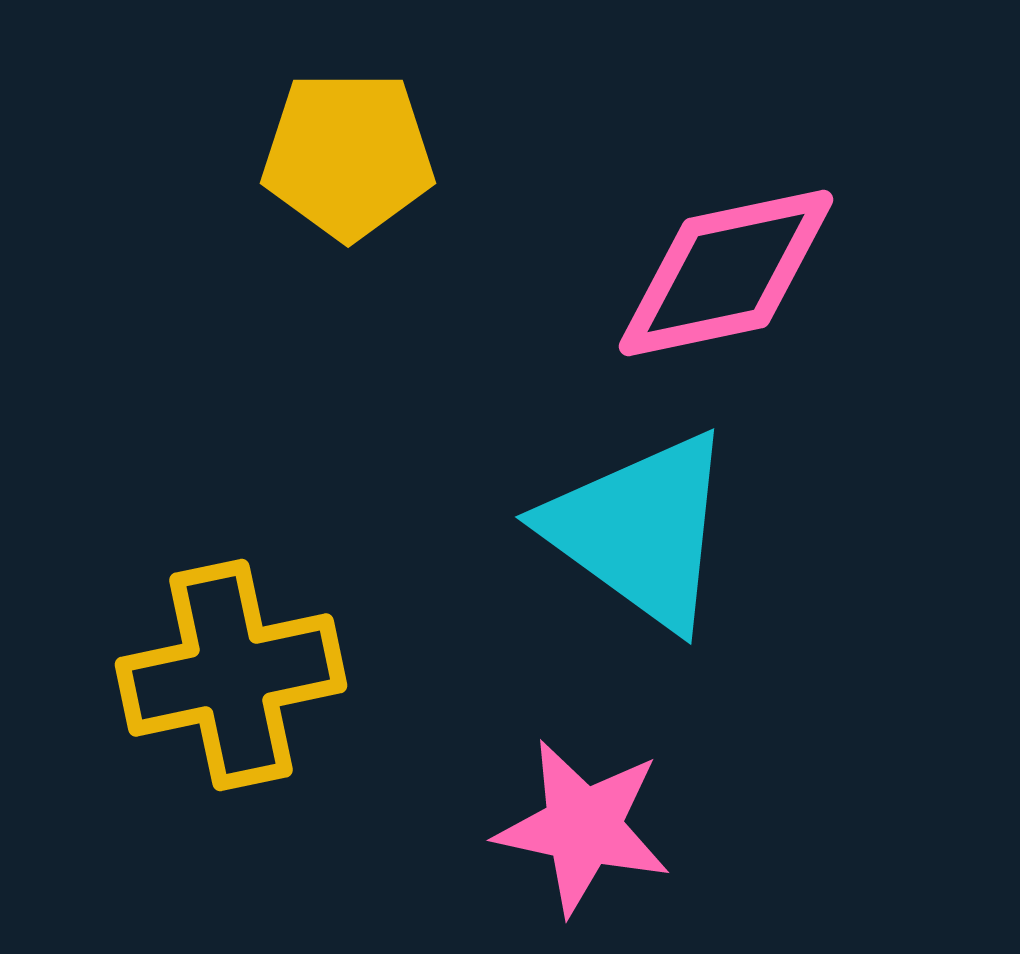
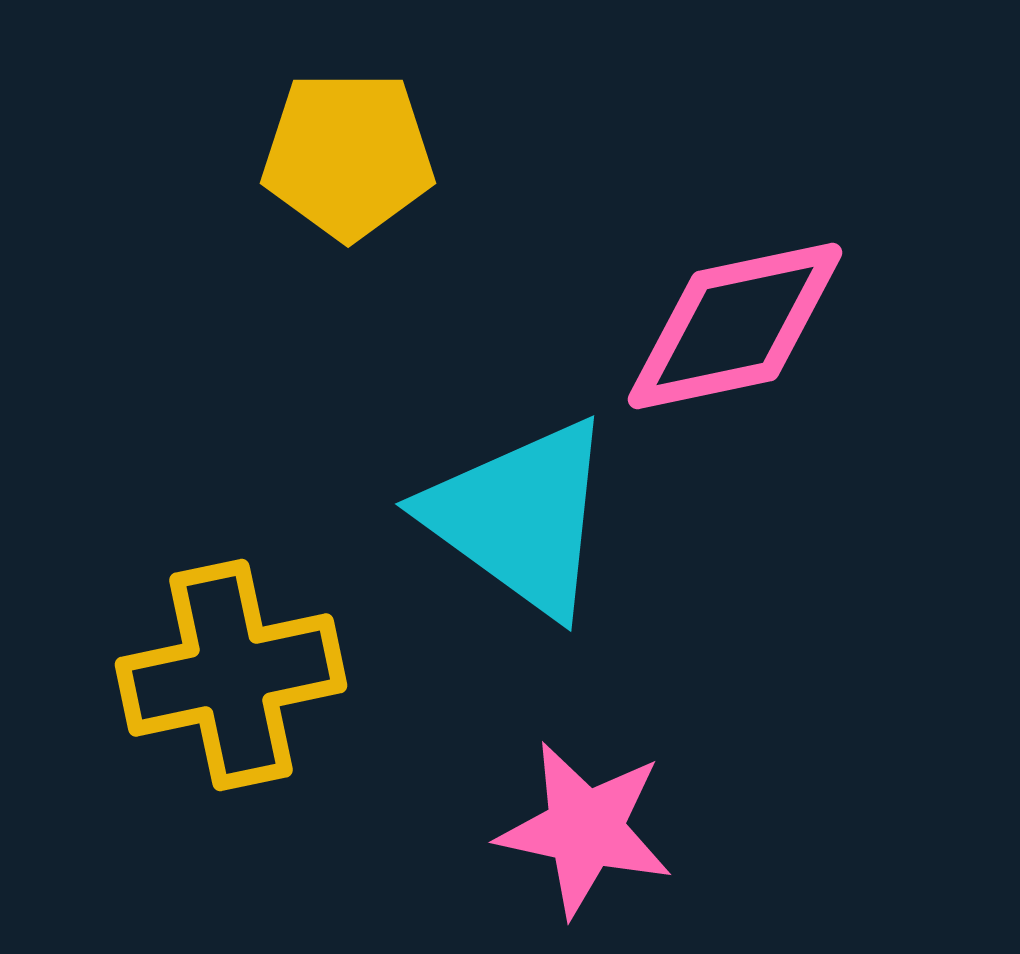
pink diamond: moved 9 px right, 53 px down
cyan triangle: moved 120 px left, 13 px up
pink star: moved 2 px right, 2 px down
